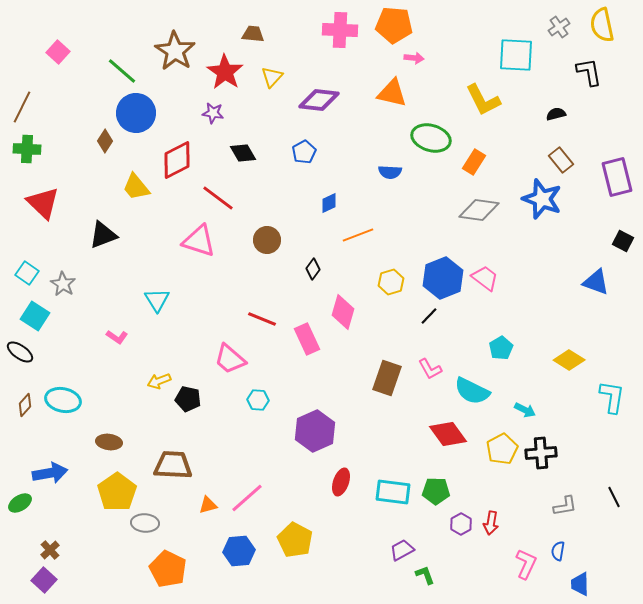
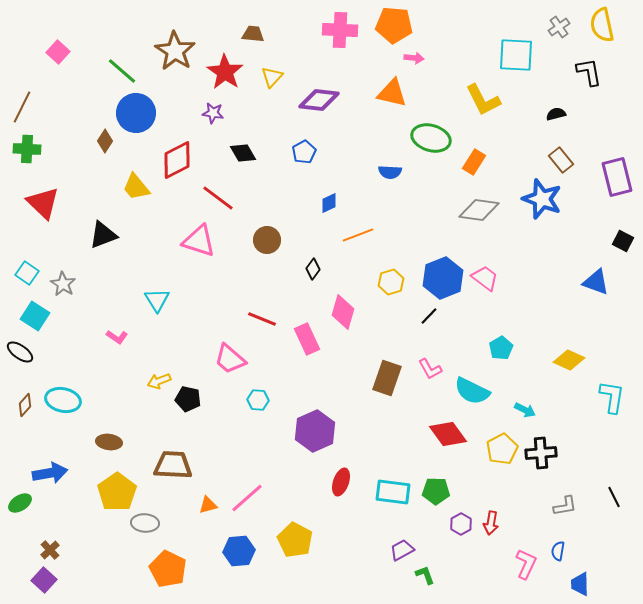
yellow diamond at (569, 360): rotated 8 degrees counterclockwise
